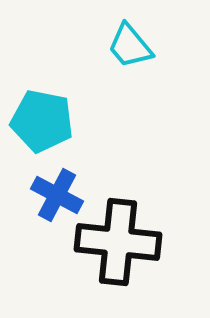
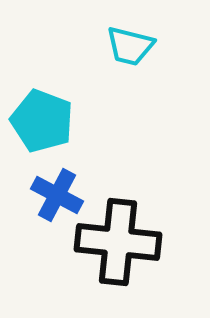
cyan trapezoid: rotated 36 degrees counterclockwise
cyan pentagon: rotated 10 degrees clockwise
